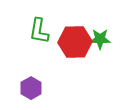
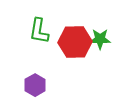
purple hexagon: moved 4 px right, 3 px up
